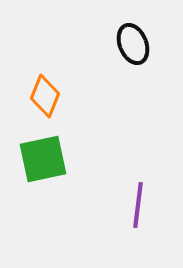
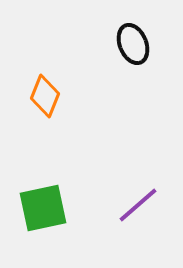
green square: moved 49 px down
purple line: rotated 42 degrees clockwise
